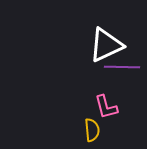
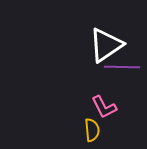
white triangle: rotated 9 degrees counterclockwise
pink L-shape: moved 2 px left; rotated 12 degrees counterclockwise
